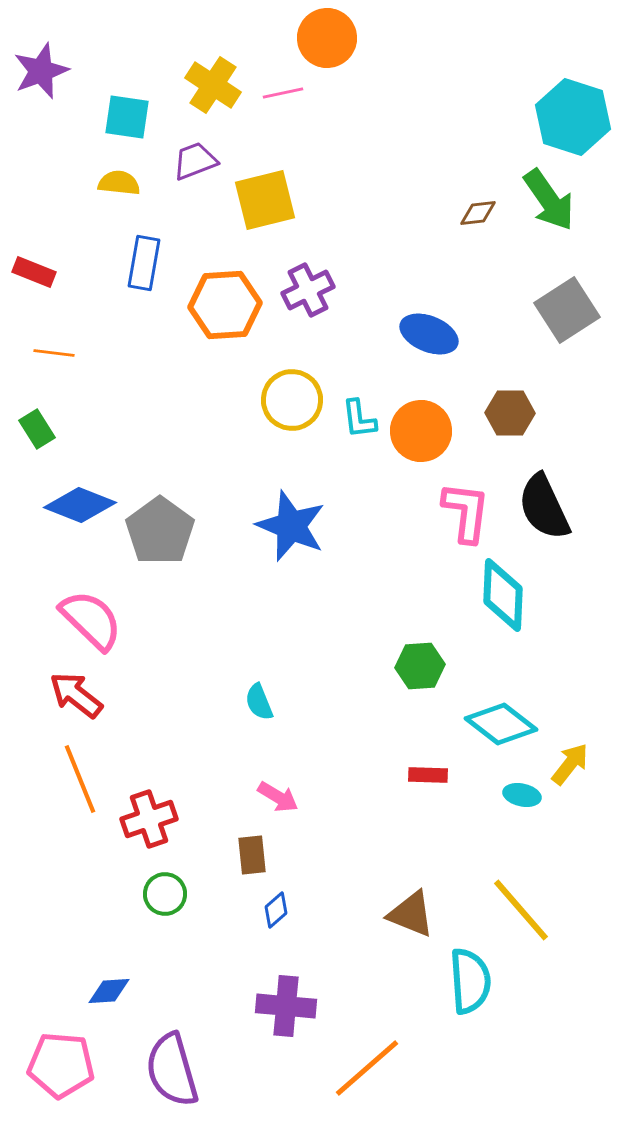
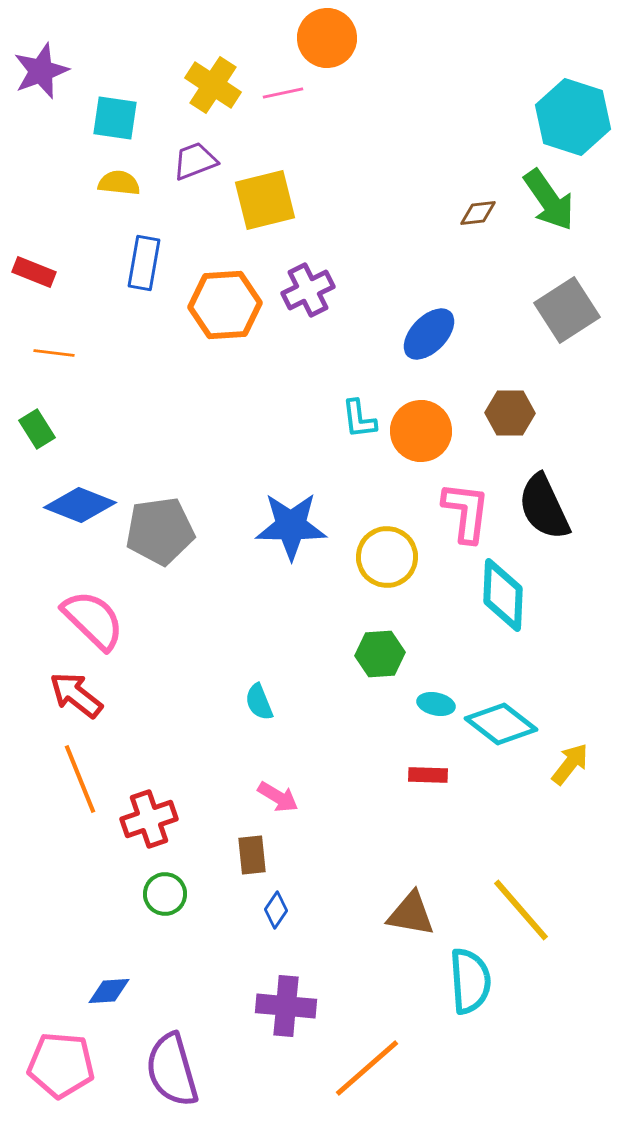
cyan square at (127, 117): moved 12 px left, 1 px down
blue ellipse at (429, 334): rotated 68 degrees counterclockwise
yellow circle at (292, 400): moved 95 px right, 157 px down
blue star at (291, 526): rotated 22 degrees counterclockwise
gray pentagon at (160, 531): rotated 28 degrees clockwise
pink semicircle at (91, 620): moved 2 px right
green hexagon at (420, 666): moved 40 px left, 12 px up
cyan ellipse at (522, 795): moved 86 px left, 91 px up
blue diamond at (276, 910): rotated 15 degrees counterclockwise
brown triangle at (411, 914): rotated 12 degrees counterclockwise
